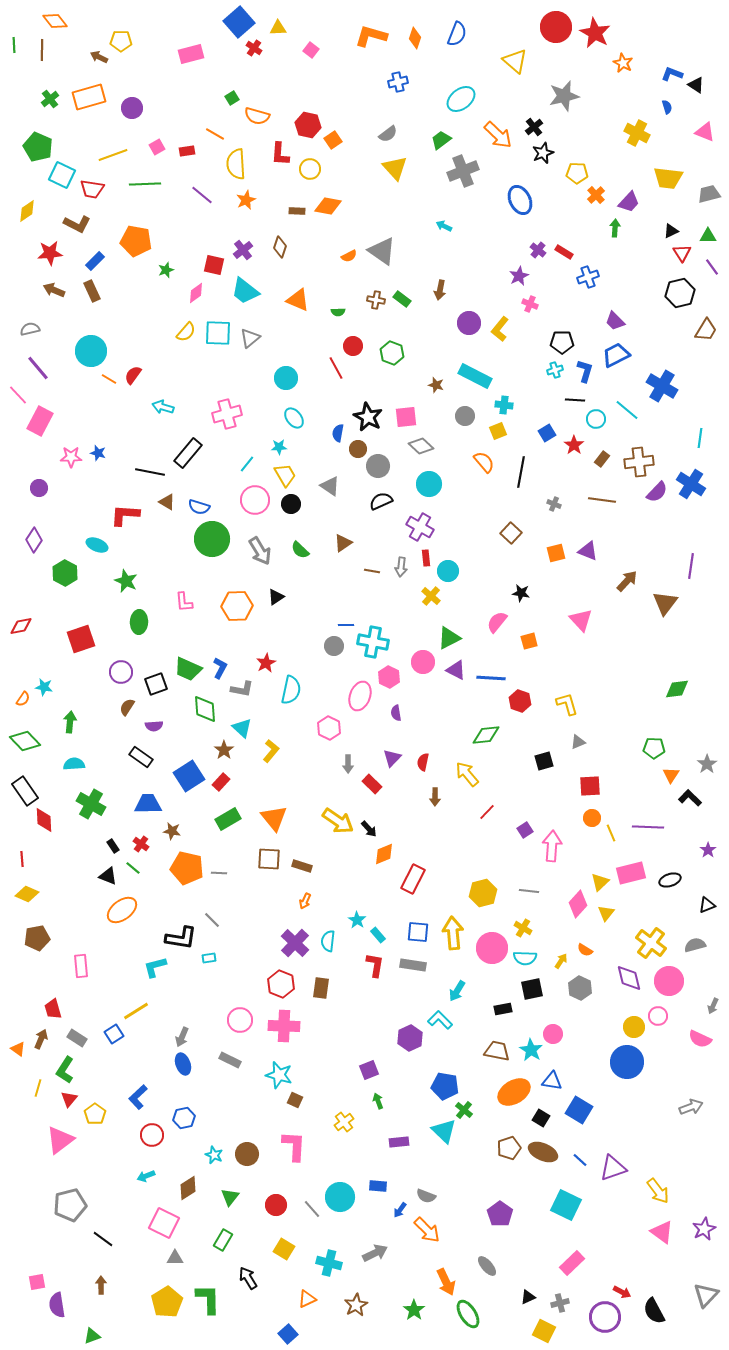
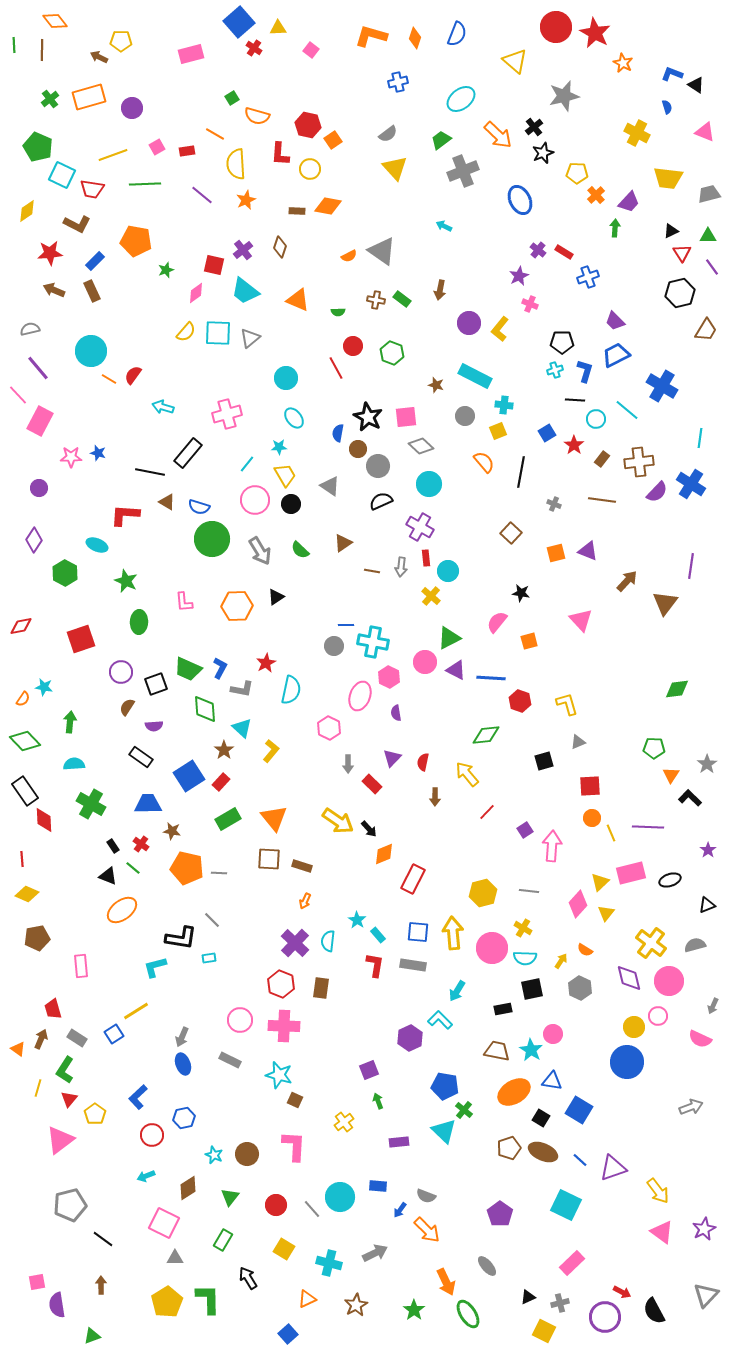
pink circle at (423, 662): moved 2 px right
